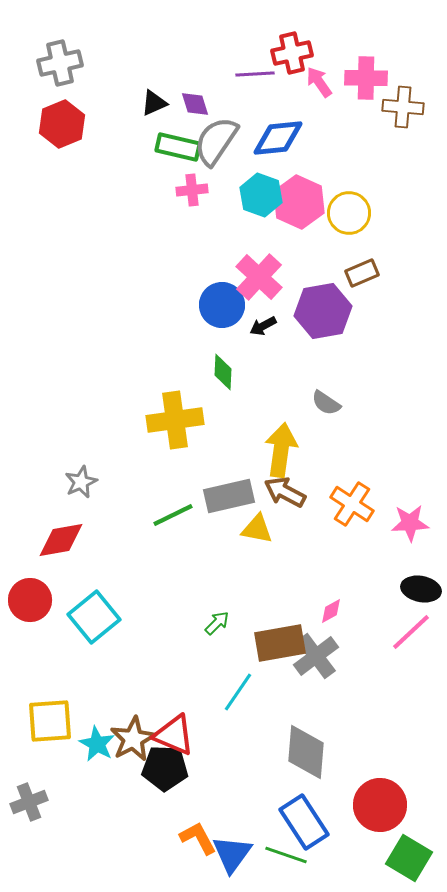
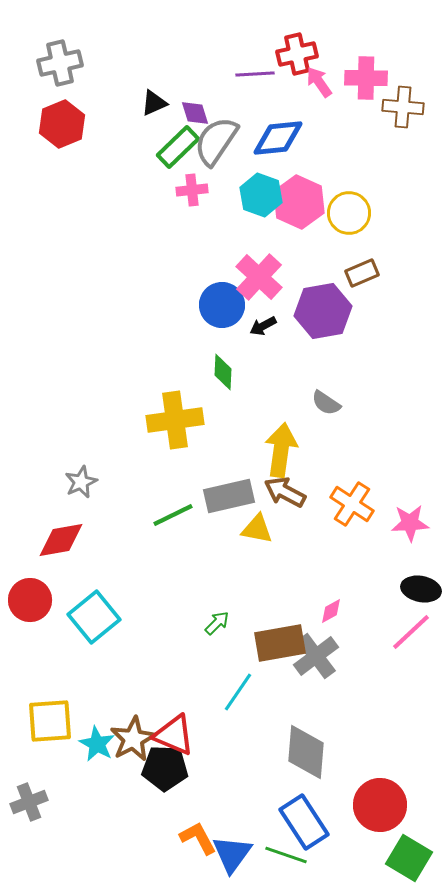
red cross at (292, 53): moved 5 px right, 1 px down
purple diamond at (195, 104): moved 9 px down
green rectangle at (178, 147): rotated 57 degrees counterclockwise
